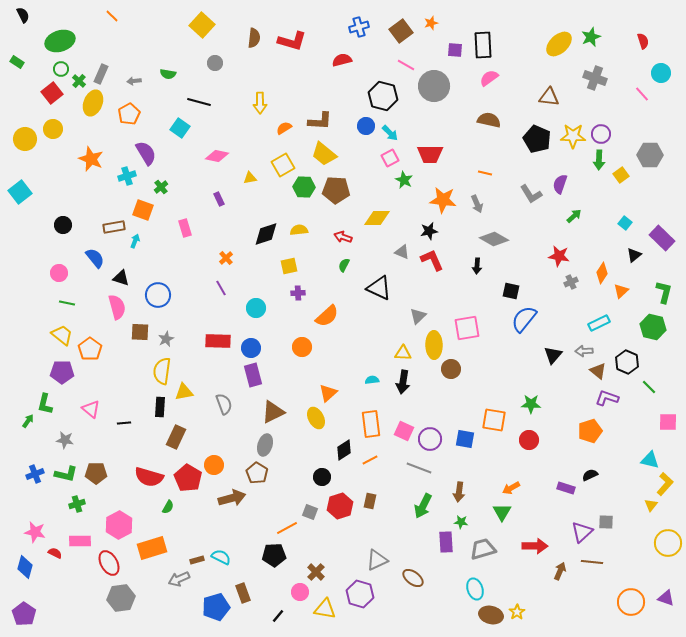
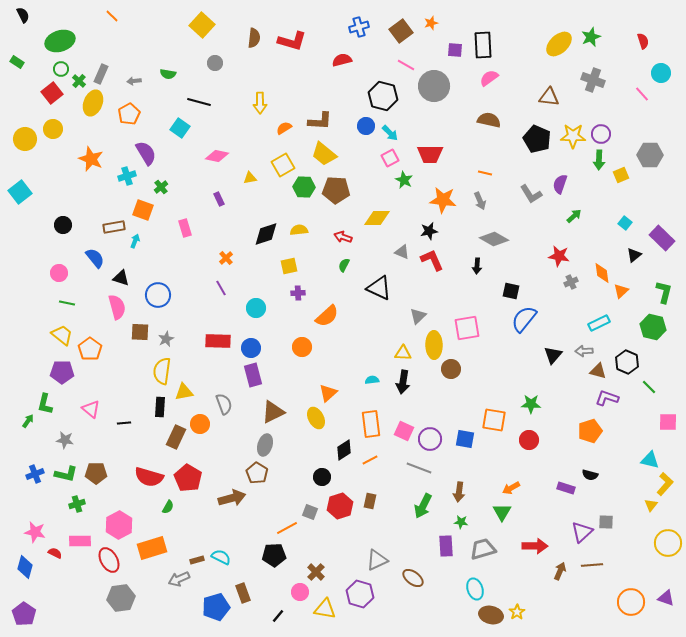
gray cross at (595, 78): moved 2 px left, 2 px down
yellow square at (621, 175): rotated 14 degrees clockwise
gray arrow at (477, 204): moved 3 px right, 3 px up
orange diamond at (602, 273): rotated 40 degrees counterclockwise
brown triangle at (598, 371): rotated 24 degrees counterclockwise
orange circle at (214, 465): moved 14 px left, 41 px up
black semicircle at (590, 475): rotated 140 degrees counterclockwise
purple rectangle at (446, 542): moved 4 px down
brown line at (592, 562): moved 3 px down; rotated 10 degrees counterclockwise
red ellipse at (109, 563): moved 3 px up
